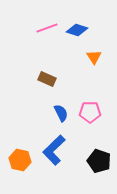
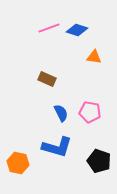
pink line: moved 2 px right
orange triangle: rotated 49 degrees counterclockwise
pink pentagon: rotated 10 degrees clockwise
blue L-shape: moved 3 px right, 3 px up; rotated 120 degrees counterclockwise
orange hexagon: moved 2 px left, 3 px down
